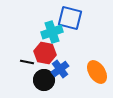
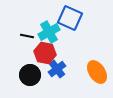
blue square: rotated 10 degrees clockwise
cyan cross: moved 3 px left; rotated 10 degrees counterclockwise
black line: moved 26 px up
blue cross: moved 3 px left
black circle: moved 14 px left, 5 px up
